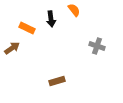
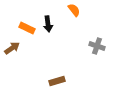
black arrow: moved 3 px left, 5 px down
